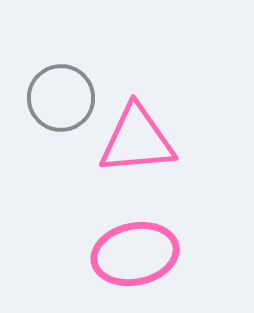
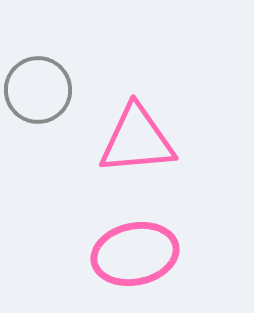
gray circle: moved 23 px left, 8 px up
